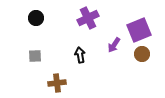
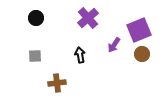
purple cross: rotated 15 degrees counterclockwise
